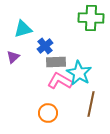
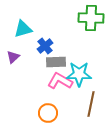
cyan star: moved 1 px down; rotated 30 degrees counterclockwise
